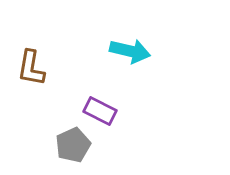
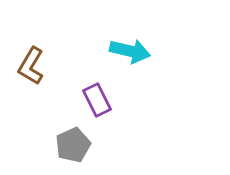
brown L-shape: moved 2 px up; rotated 21 degrees clockwise
purple rectangle: moved 3 px left, 11 px up; rotated 36 degrees clockwise
